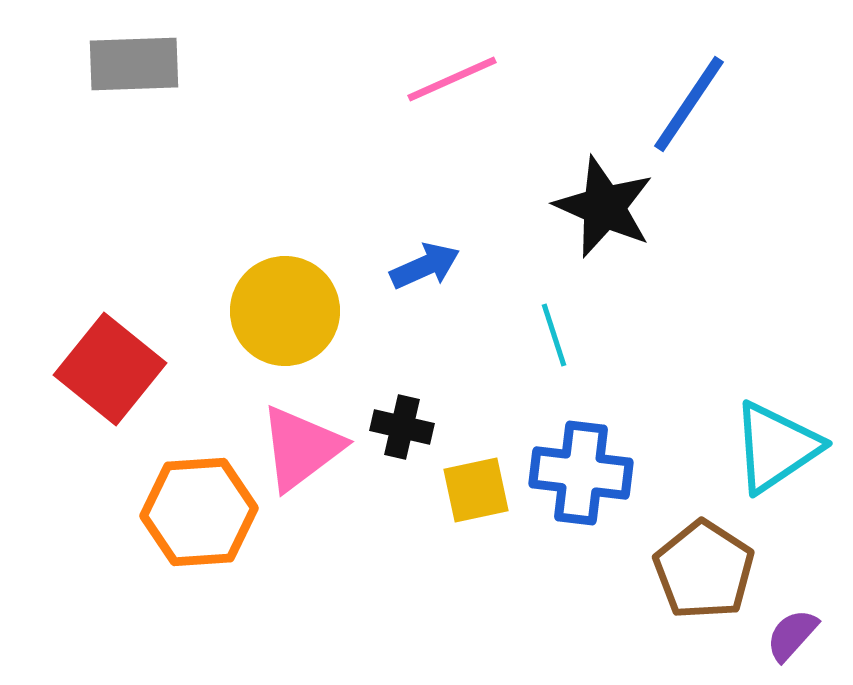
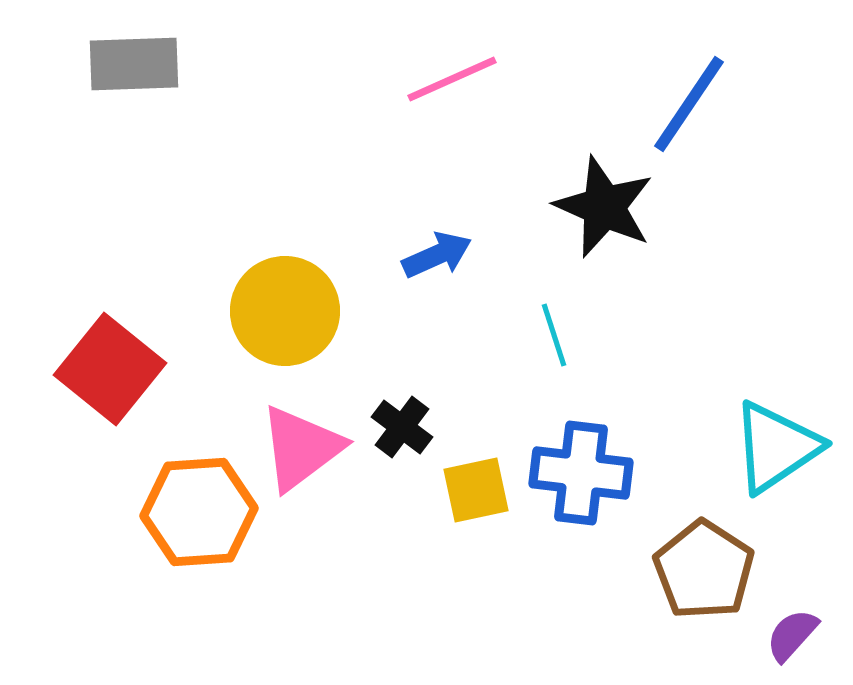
blue arrow: moved 12 px right, 11 px up
black cross: rotated 24 degrees clockwise
